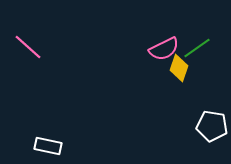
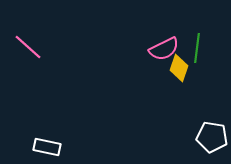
green line: rotated 48 degrees counterclockwise
white pentagon: moved 11 px down
white rectangle: moved 1 px left, 1 px down
